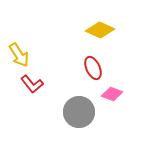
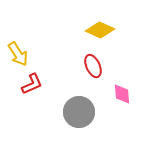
yellow arrow: moved 1 px left, 1 px up
red ellipse: moved 2 px up
red L-shape: rotated 75 degrees counterclockwise
pink diamond: moved 10 px right; rotated 65 degrees clockwise
